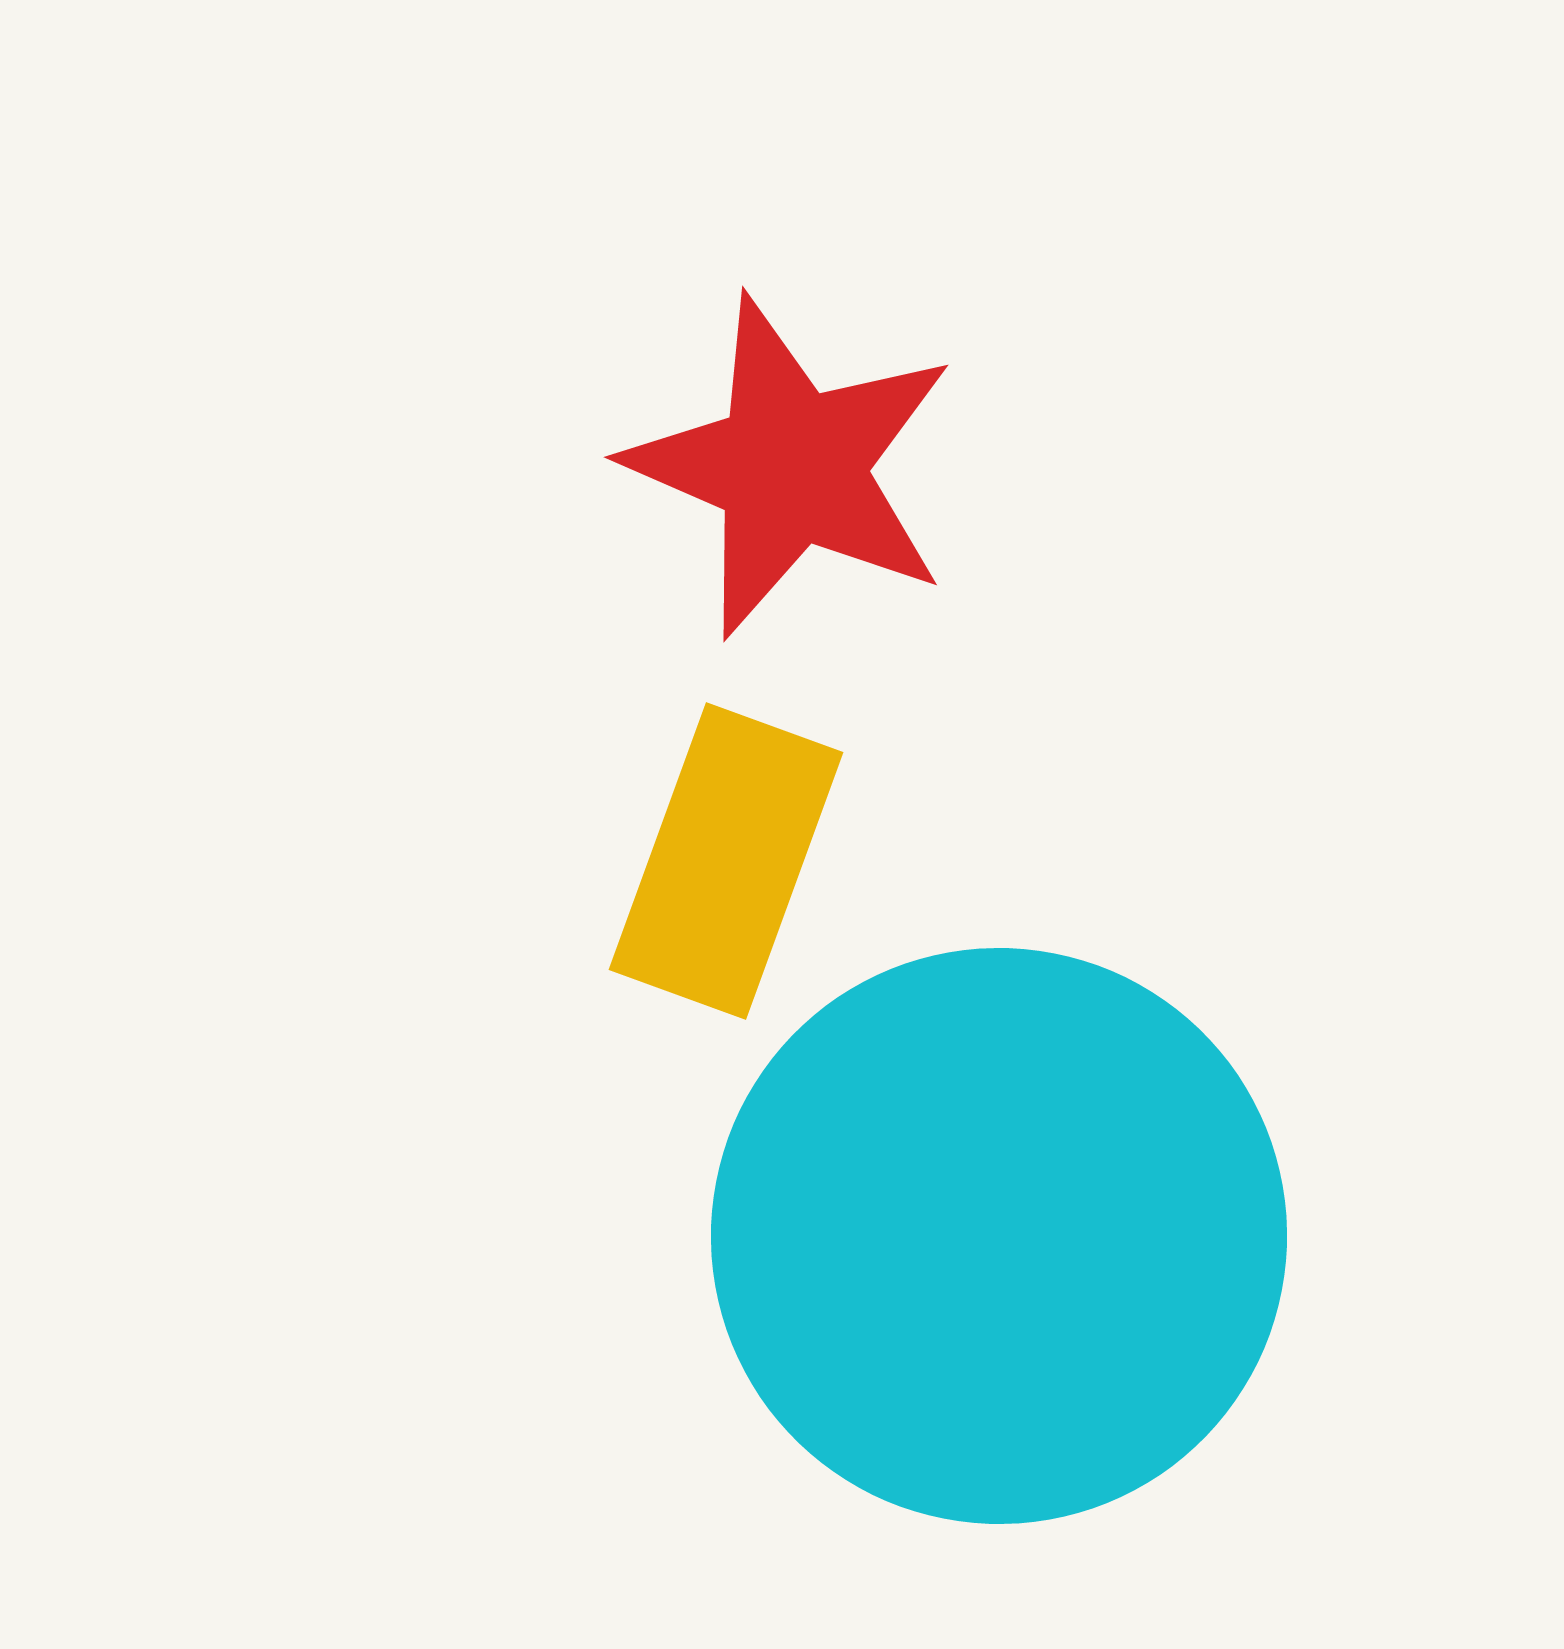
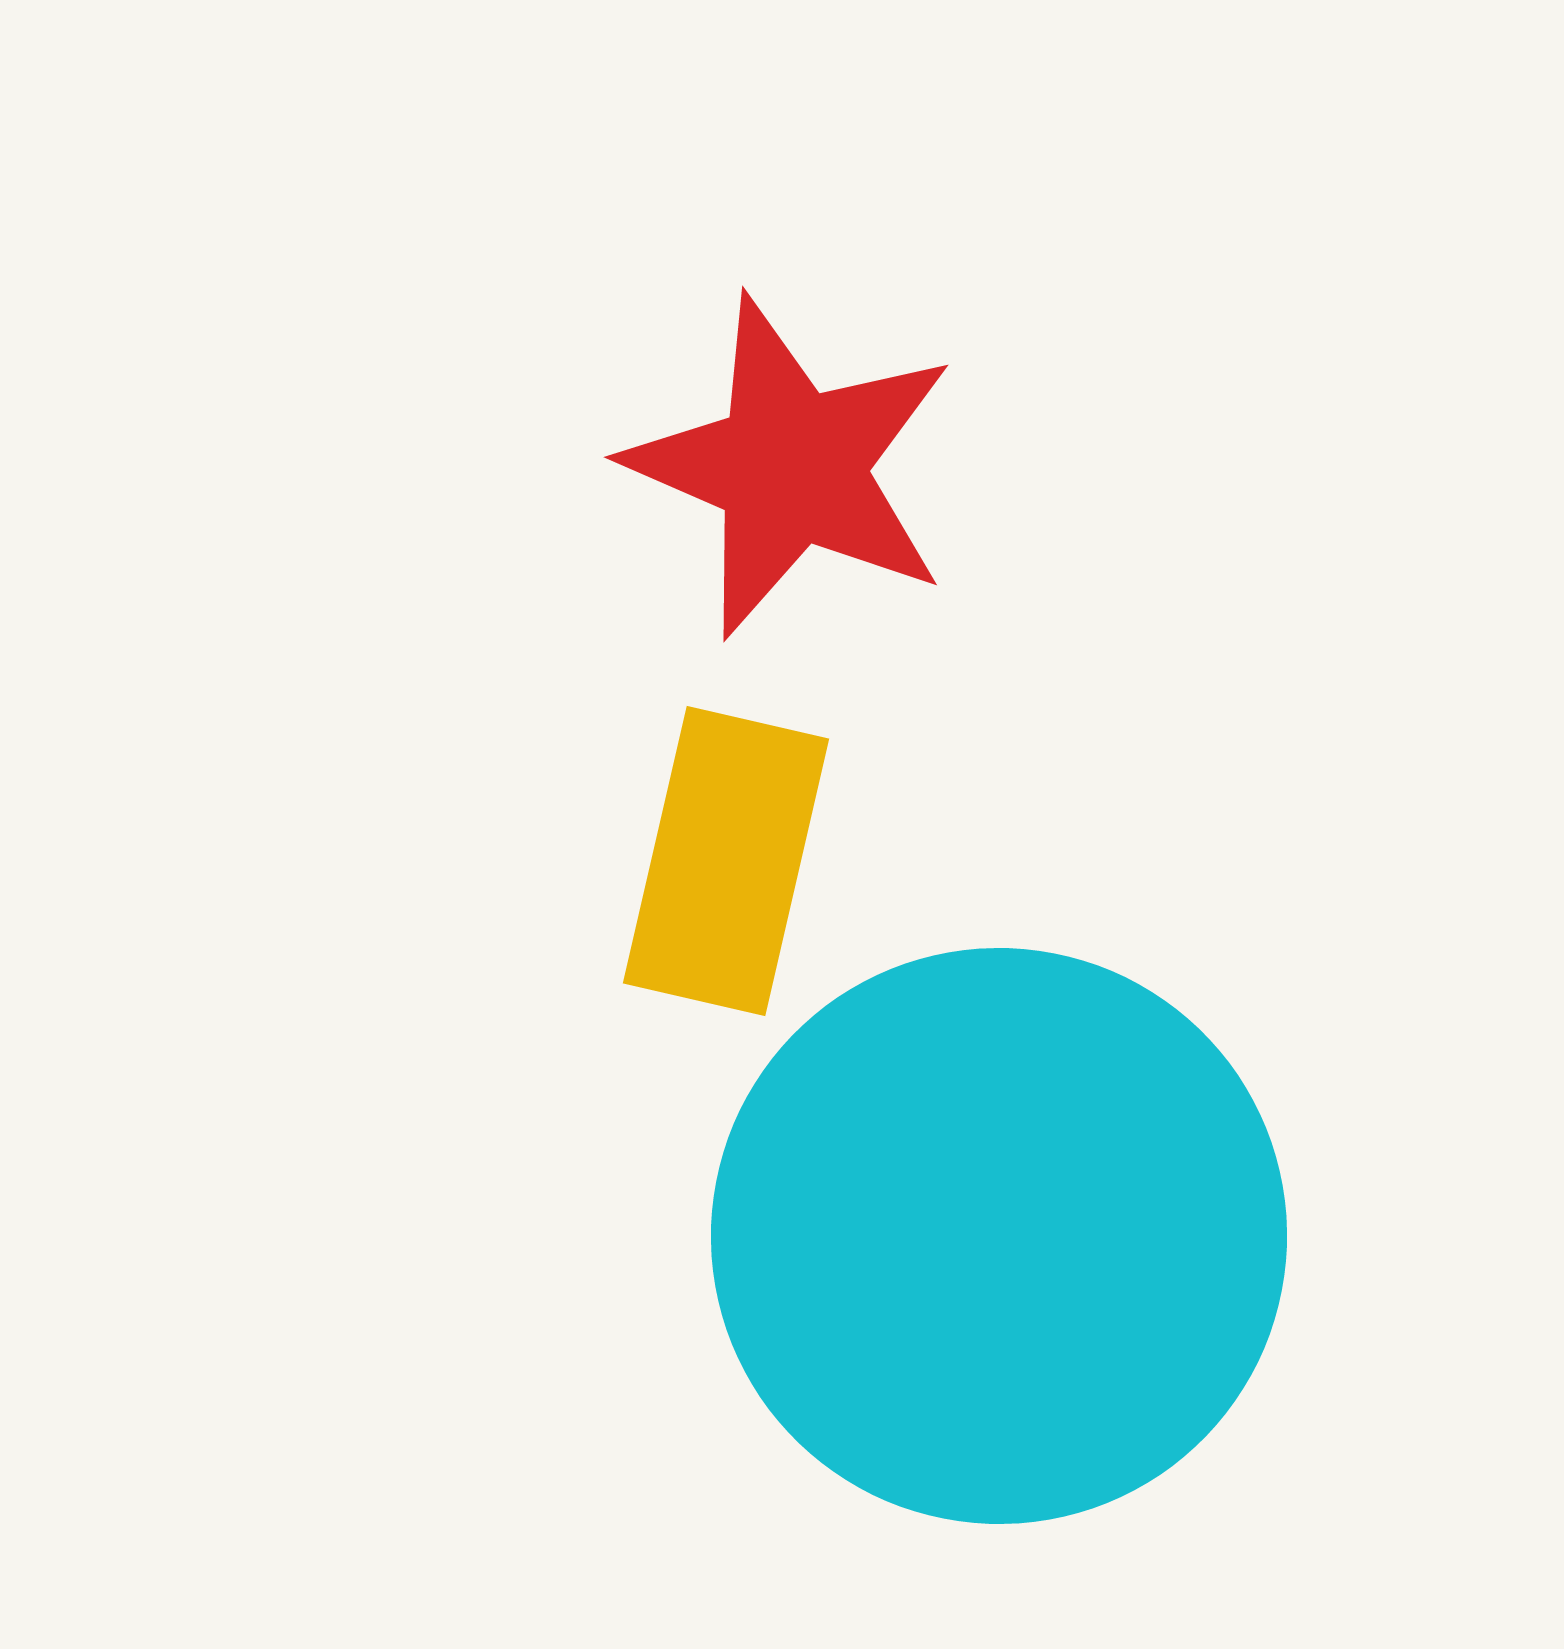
yellow rectangle: rotated 7 degrees counterclockwise
